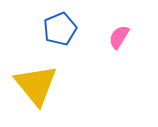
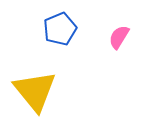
yellow triangle: moved 1 px left, 6 px down
